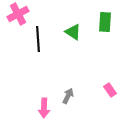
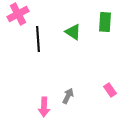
pink arrow: moved 1 px up
